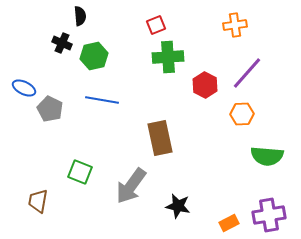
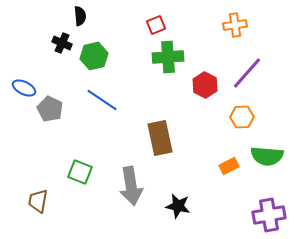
blue line: rotated 24 degrees clockwise
orange hexagon: moved 3 px down
gray arrow: rotated 45 degrees counterclockwise
orange rectangle: moved 57 px up
